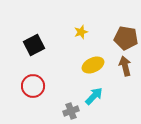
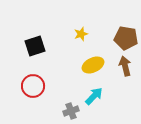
yellow star: moved 2 px down
black square: moved 1 px right, 1 px down; rotated 10 degrees clockwise
